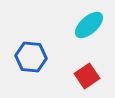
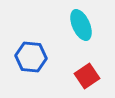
cyan ellipse: moved 8 px left; rotated 72 degrees counterclockwise
